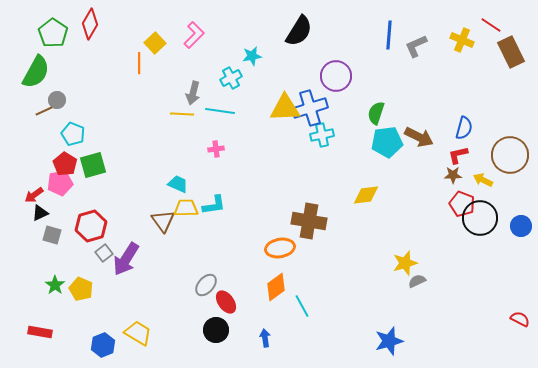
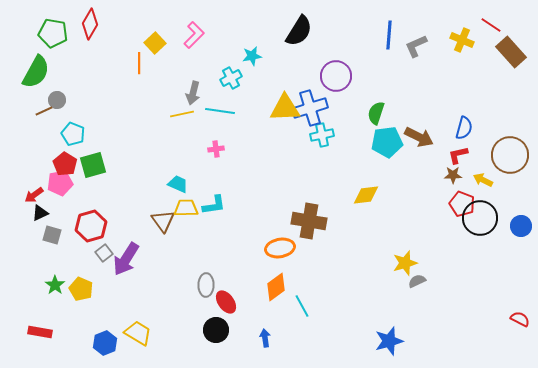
green pentagon at (53, 33): rotated 24 degrees counterclockwise
brown rectangle at (511, 52): rotated 16 degrees counterclockwise
yellow line at (182, 114): rotated 15 degrees counterclockwise
gray ellipse at (206, 285): rotated 40 degrees counterclockwise
blue hexagon at (103, 345): moved 2 px right, 2 px up
